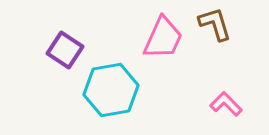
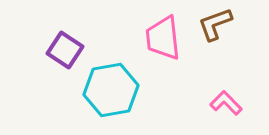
brown L-shape: rotated 93 degrees counterclockwise
pink trapezoid: rotated 150 degrees clockwise
pink L-shape: moved 1 px up
